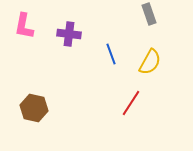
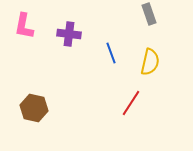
blue line: moved 1 px up
yellow semicircle: rotated 16 degrees counterclockwise
